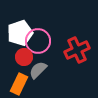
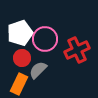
pink circle: moved 7 px right, 2 px up
red circle: moved 2 px left, 1 px down
